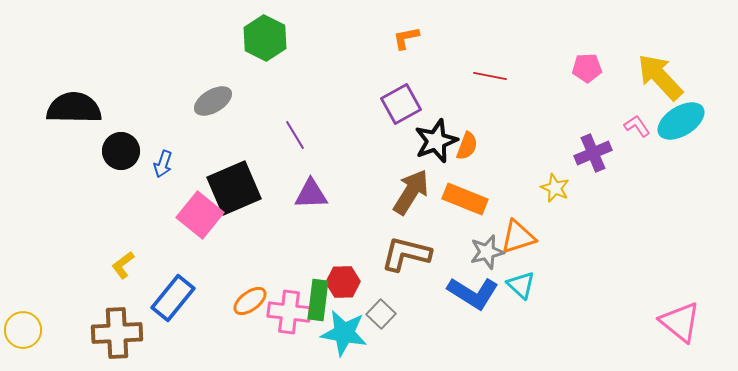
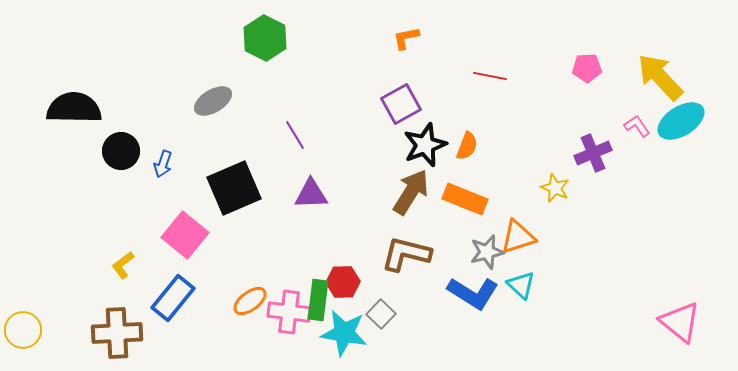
black star: moved 11 px left, 4 px down
pink square: moved 15 px left, 20 px down
